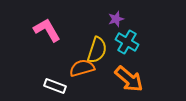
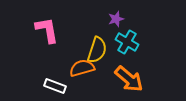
pink L-shape: rotated 20 degrees clockwise
